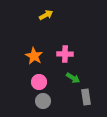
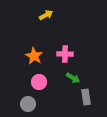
gray circle: moved 15 px left, 3 px down
